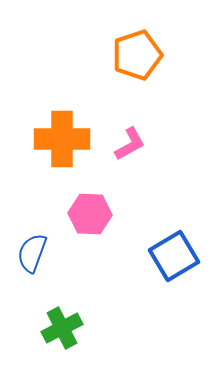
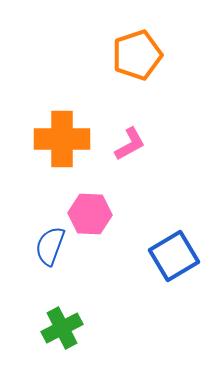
blue semicircle: moved 18 px right, 7 px up
